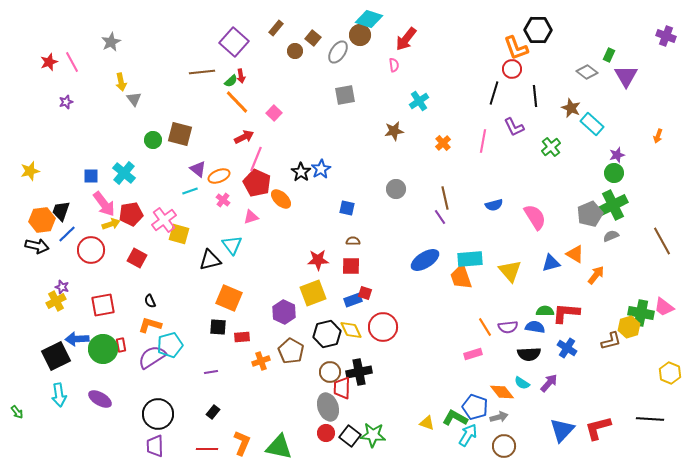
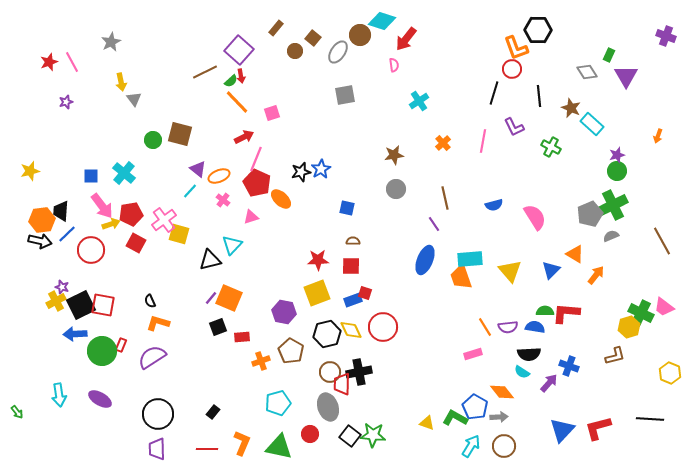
cyan diamond at (369, 19): moved 13 px right, 2 px down
purple square at (234, 42): moved 5 px right, 8 px down
brown line at (202, 72): moved 3 px right; rotated 20 degrees counterclockwise
gray diamond at (587, 72): rotated 20 degrees clockwise
black line at (535, 96): moved 4 px right
pink square at (274, 113): moved 2 px left; rotated 28 degrees clockwise
brown star at (394, 131): moved 24 px down
green cross at (551, 147): rotated 24 degrees counterclockwise
black star at (301, 172): rotated 24 degrees clockwise
green circle at (614, 173): moved 3 px right, 2 px up
cyan line at (190, 191): rotated 28 degrees counterclockwise
pink arrow at (104, 204): moved 2 px left, 2 px down
black trapezoid at (61, 211): rotated 15 degrees counterclockwise
purple line at (440, 217): moved 6 px left, 7 px down
cyan triangle at (232, 245): rotated 20 degrees clockwise
black arrow at (37, 246): moved 3 px right, 5 px up
red square at (137, 258): moved 1 px left, 15 px up
blue ellipse at (425, 260): rotated 36 degrees counterclockwise
blue triangle at (551, 263): moved 7 px down; rotated 30 degrees counterclockwise
yellow square at (313, 293): moved 4 px right
red square at (103, 305): rotated 20 degrees clockwise
purple hexagon at (284, 312): rotated 15 degrees counterclockwise
green cross at (641, 313): rotated 15 degrees clockwise
orange L-shape at (150, 325): moved 8 px right, 2 px up
black square at (218, 327): rotated 24 degrees counterclockwise
blue arrow at (77, 339): moved 2 px left, 5 px up
brown L-shape at (611, 341): moved 4 px right, 15 px down
red rectangle at (121, 345): rotated 32 degrees clockwise
cyan pentagon at (170, 345): moved 108 px right, 58 px down
blue cross at (567, 348): moved 2 px right, 18 px down; rotated 12 degrees counterclockwise
green circle at (103, 349): moved 1 px left, 2 px down
black square at (56, 356): moved 25 px right, 51 px up
purple line at (211, 372): moved 74 px up; rotated 40 degrees counterclockwise
cyan semicircle at (522, 383): moved 11 px up
red trapezoid at (342, 388): moved 4 px up
blue pentagon at (475, 407): rotated 10 degrees clockwise
gray arrow at (499, 417): rotated 12 degrees clockwise
red circle at (326, 433): moved 16 px left, 1 px down
cyan arrow at (468, 435): moved 3 px right, 11 px down
purple trapezoid at (155, 446): moved 2 px right, 3 px down
